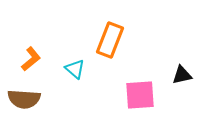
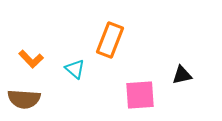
orange L-shape: rotated 85 degrees clockwise
